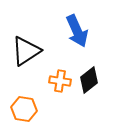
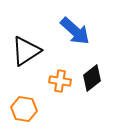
blue arrow: moved 2 px left; rotated 24 degrees counterclockwise
black diamond: moved 3 px right, 2 px up
